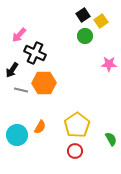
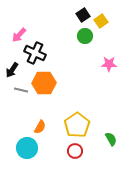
cyan circle: moved 10 px right, 13 px down
